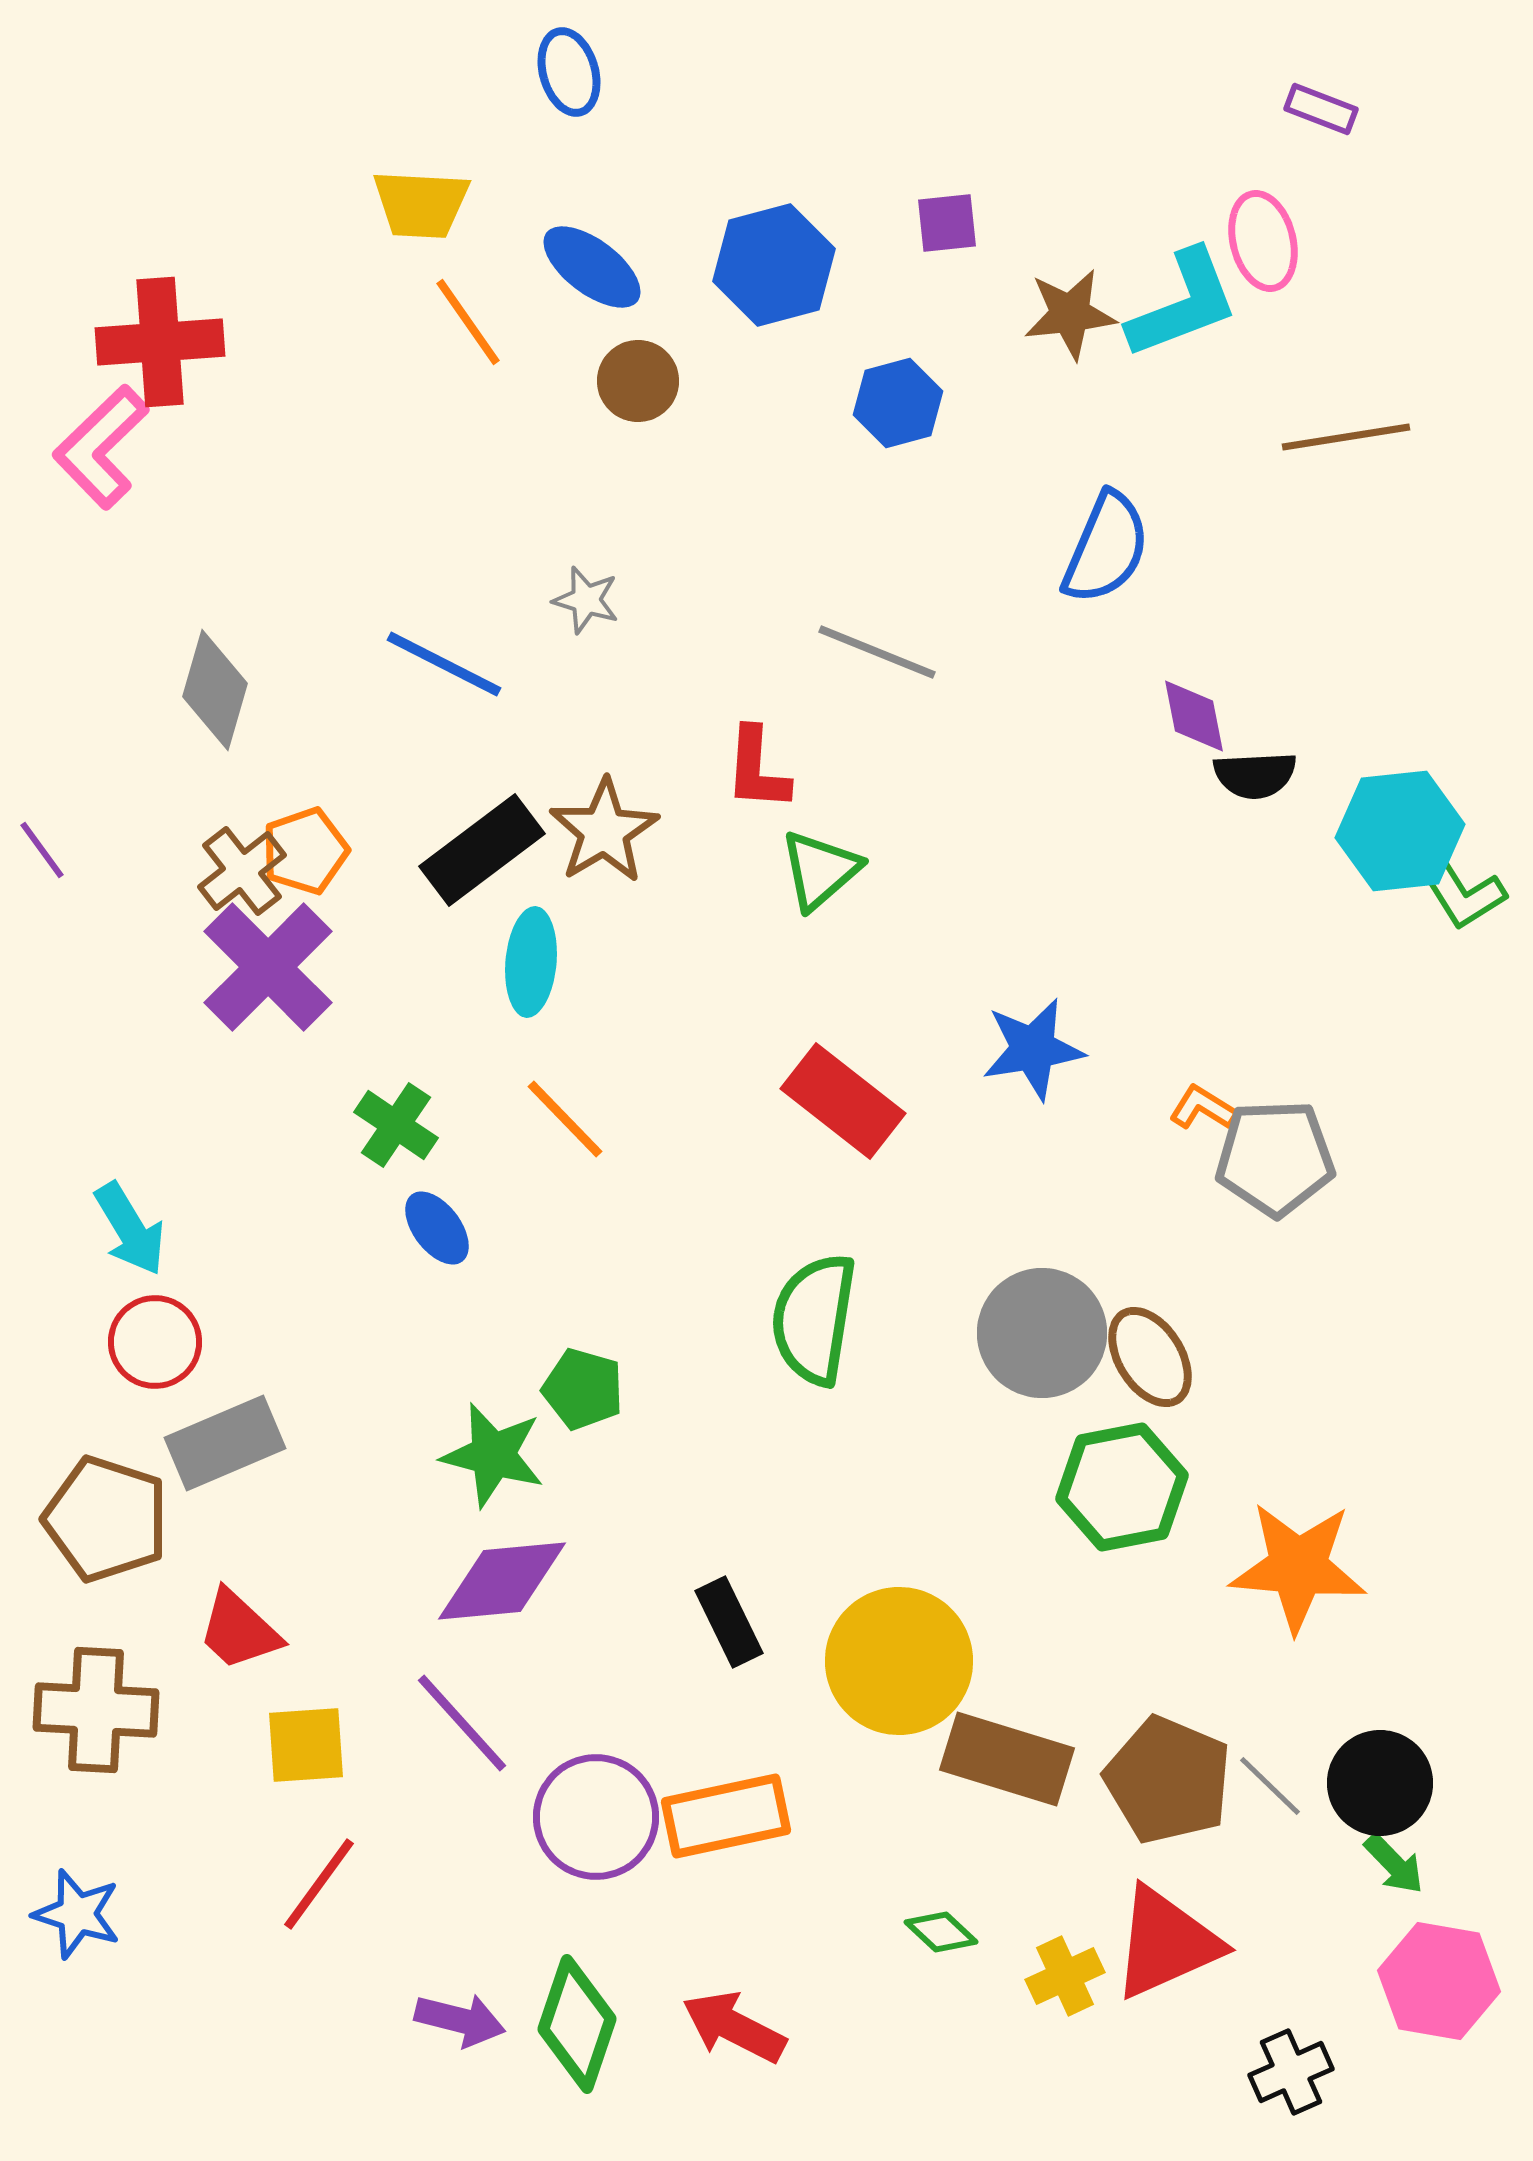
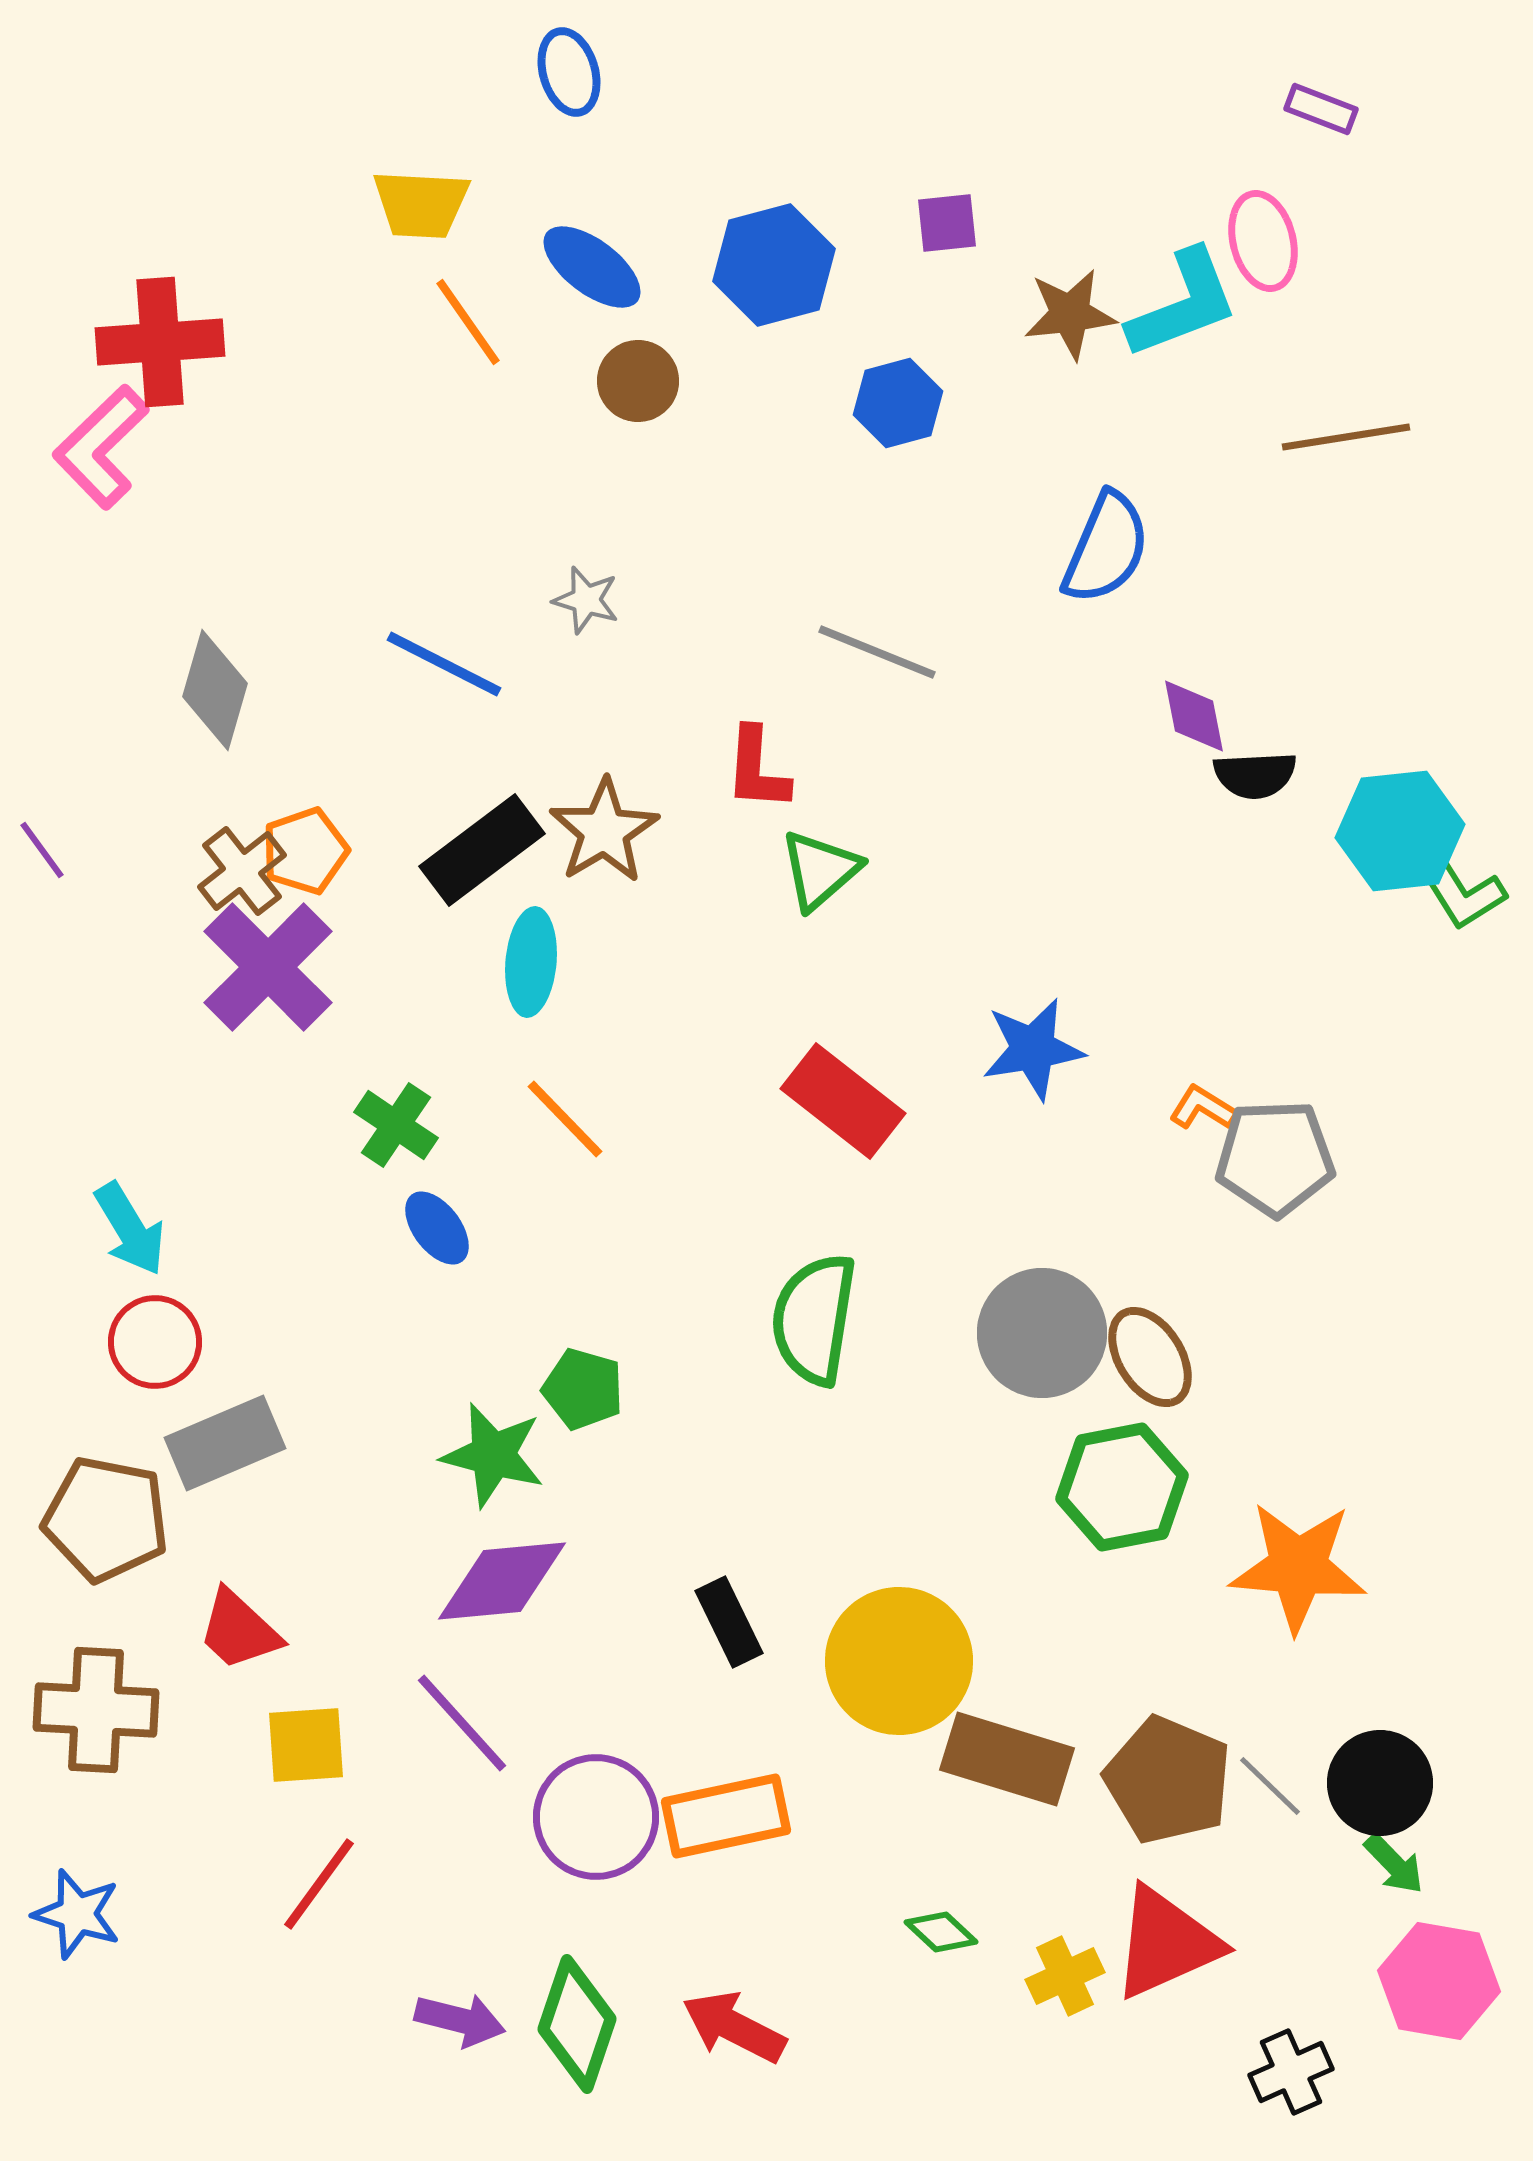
brown pentagon at (106, 1519): rotated 7 degrees counterclockwise
